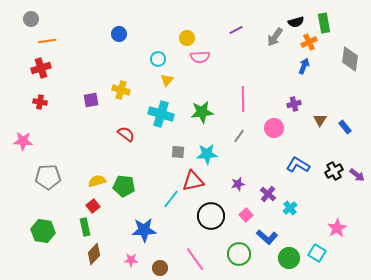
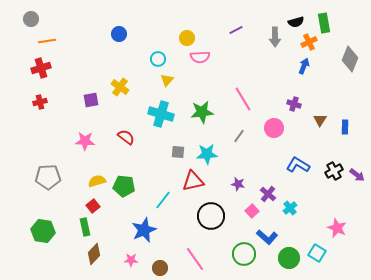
gray arrow at (275, 37): rotated 36 degrees counterclockwise
gray diamond at (350, 59): rotated 15 degrees clockwise
yellow cross at (121, 90): moved 1 px left, 3 px up; rotated 18 degrees clockwise
pink line at (243, 99): rotated 30 degrees counterclockwise
red cross at (40, 102): rotated 24 degrees counterclockwise
purple cross at (294, 104): rotated 32 degrees clockwise
blue rectangle at (345, 127): rotated 40 degrees clockwise
red semicircle at (126, 134): moved 3 px down
pink star at (23, 141): moved 62 px right
purple star at (238, 184): rotated 24 degrees clockwise
cyan line at (171, 199): moved 8 px left, 1 px down
pink square at (246, 215): moved 6 px right, 4 px up
pink star at (337, 228): rotated 18 degrees counterclockwise
blue star at (144, 230): rotated 20 degrees counterclockwise
green circle at (239, 254): moved 5 px right
